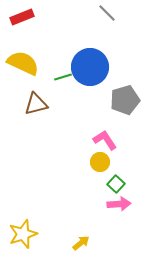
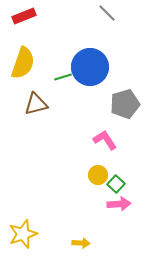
red rectangle: moved 2 px right, 1 px up
yellow semicircle: rotated 84 degrees clockwise
gray pentagon: moved 4 px down
yellow circle: moved 2 px left, 13 px down
yellow arrow: rotated 42 degrees clockwise
